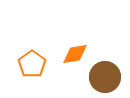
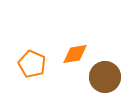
orange pentagon: rotated 12 degrees counterclockwise
